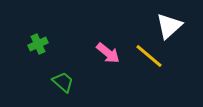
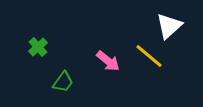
green cross: moved 3 px down; rotated 18 degrees counterclockwise
pink arrow: moved 8 px down
green trapezoid: rotated 85 degrees clockwise
